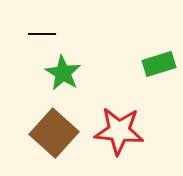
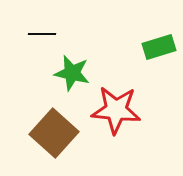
green rectangle: moved 17 px up
green star: moved 9 px right; rotated 18 degrees counterclockwise
red star: moved 3 px left, 21 px up
